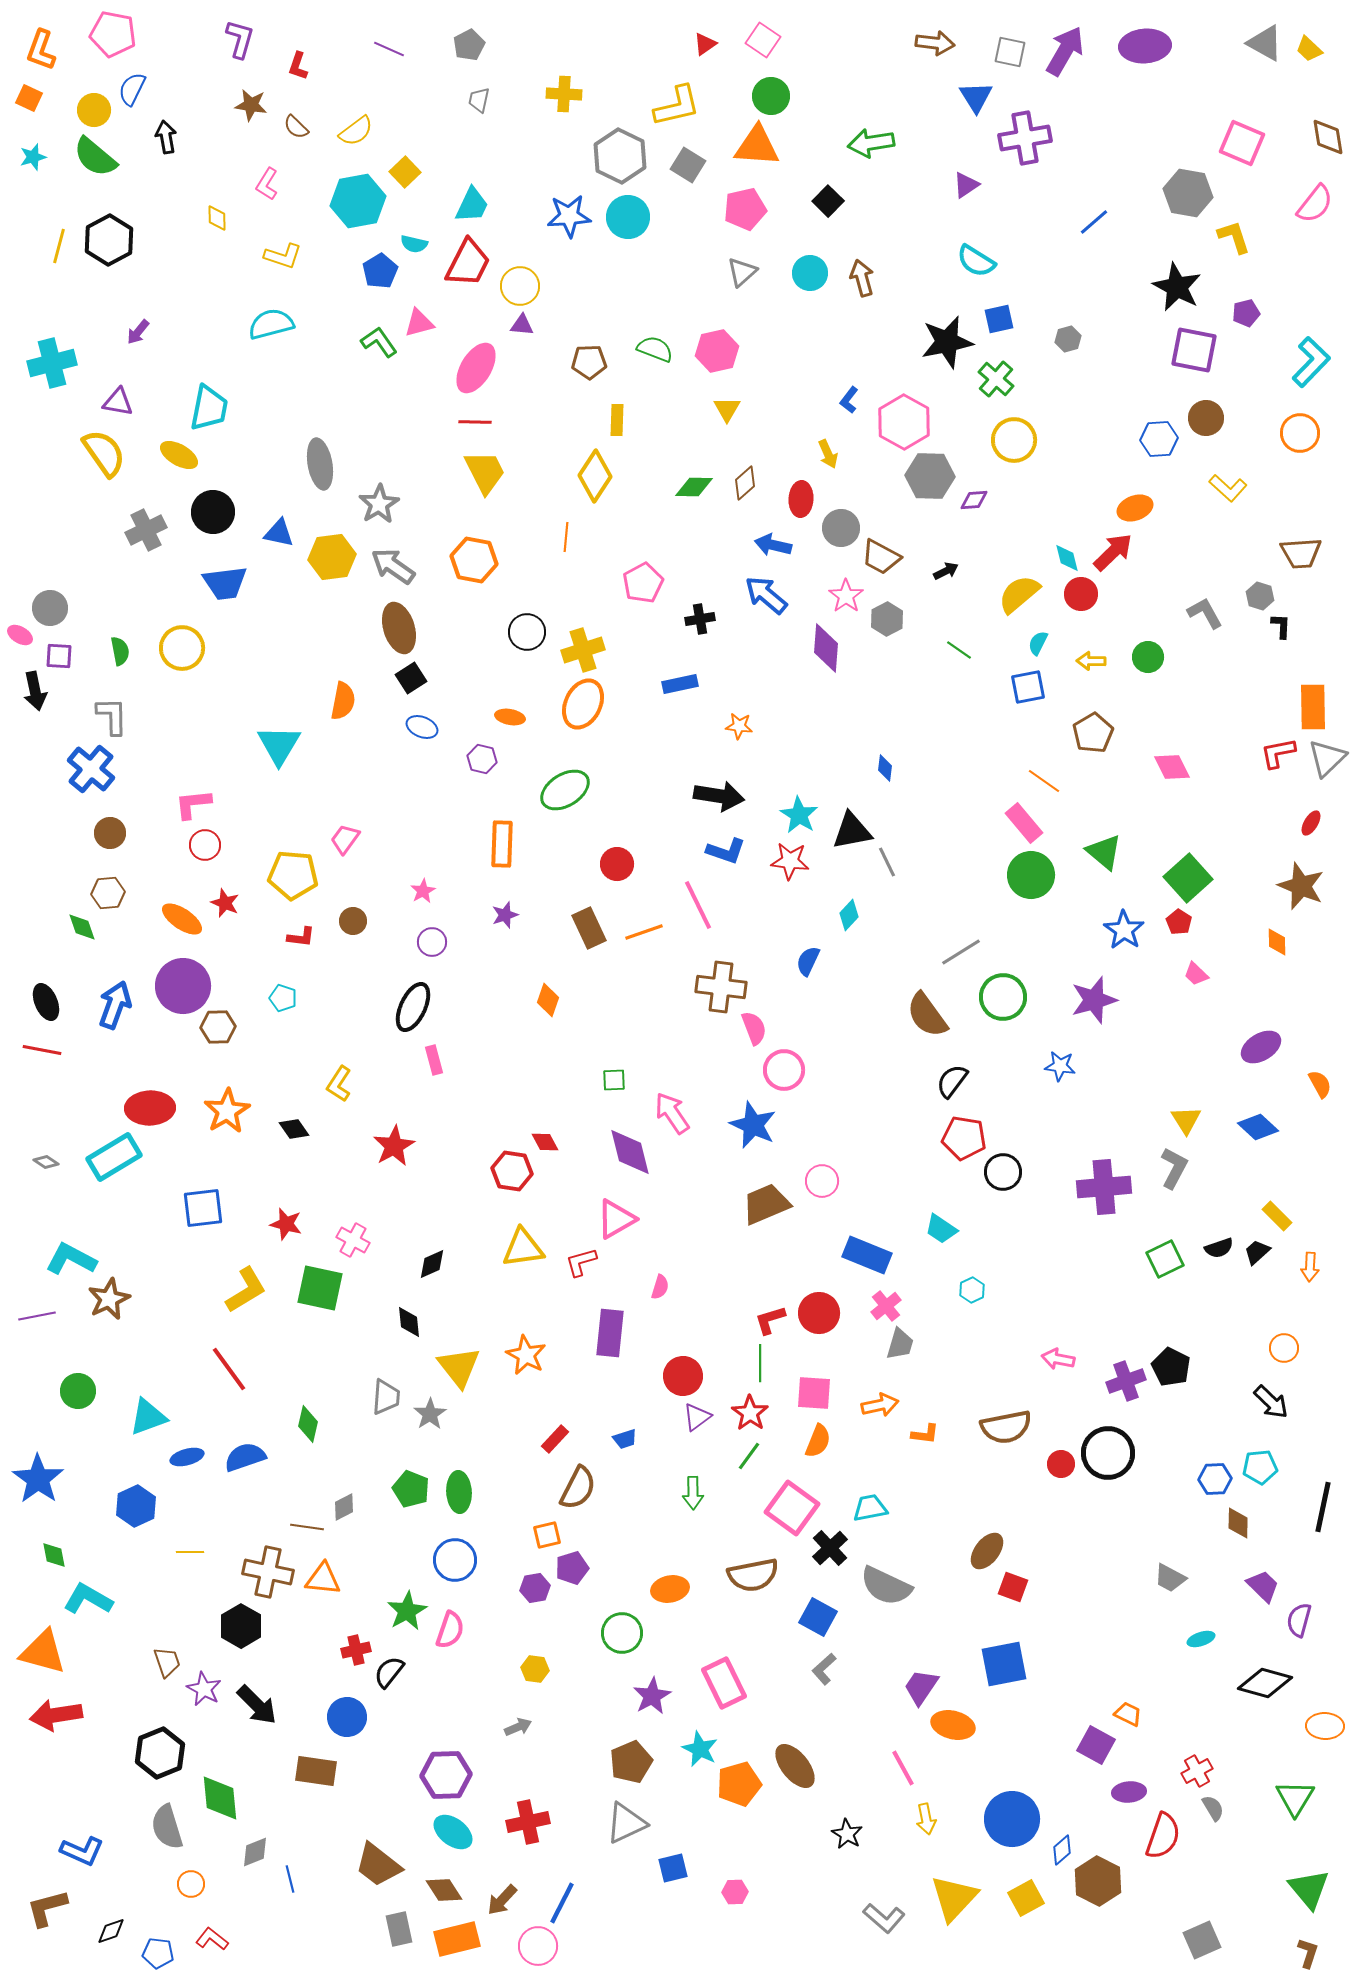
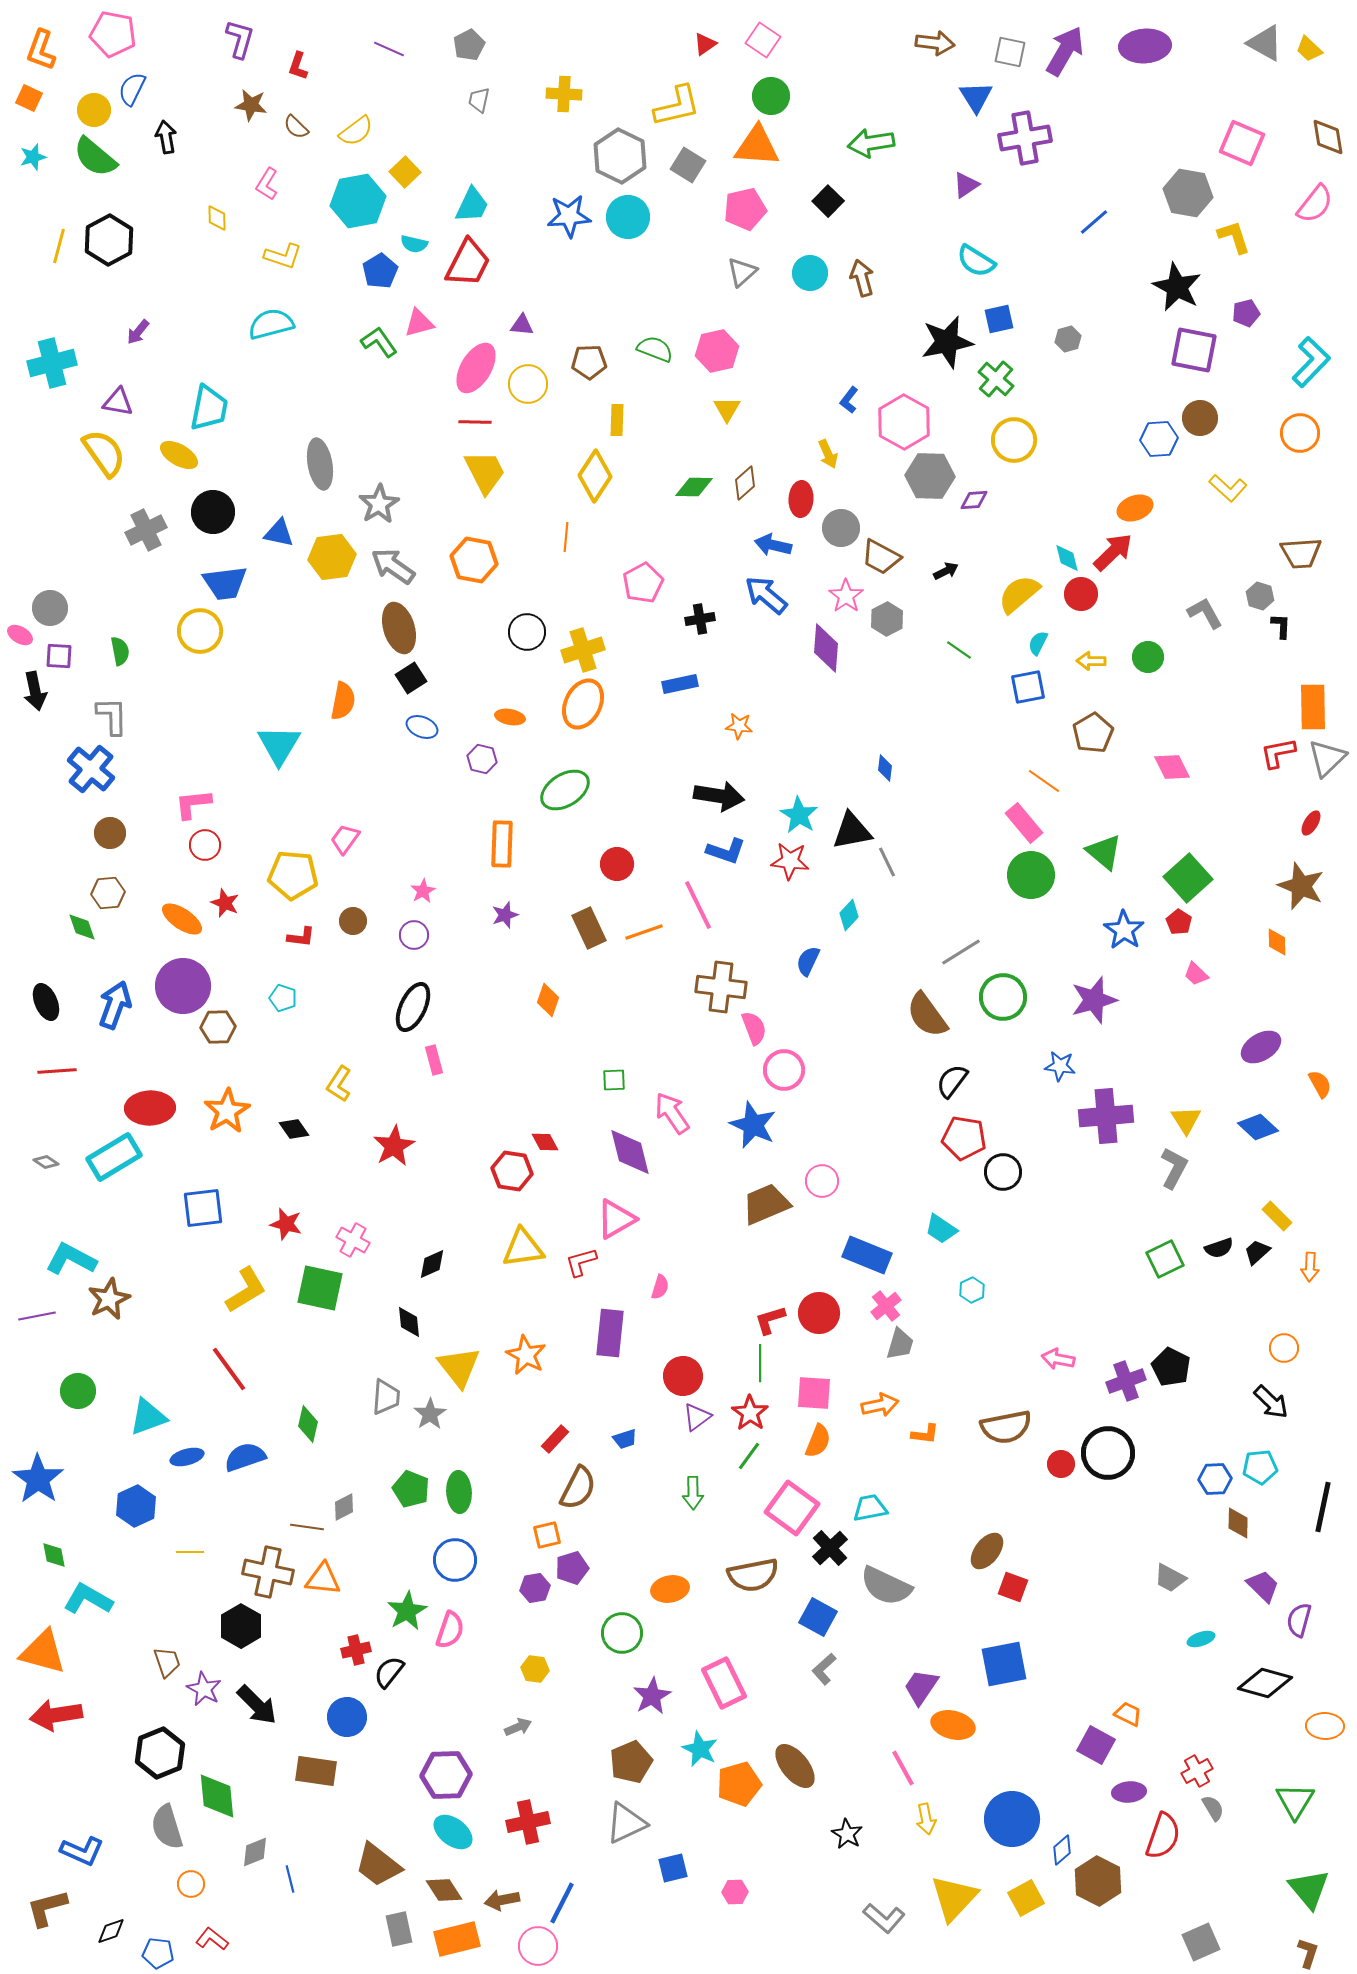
yellow circle at (520, 286): moved 8 px right, 98 px down
brown circle at (1206, 418): moved 6 px left
yellow circle at (182, 648): moved 18 px right, 17 px up
purple circle at (432, 942): moved 18 px left, 7 px up
red line at (42, 1050): moved 15 px right, 21 px down; rotated 15 degrees counterclockwise
purple cross at (1104, 1187): moved 2 px right, 71 px up
green diamond at (220, 1798): moved 3 px left, 2 px up
green triangle at (1295, 1798): moved 3 px down
brown arrow at (502, 1900): rotated 36 degrees clockwise
gray square at (1202, 1940): moved 1 px left, 2 px down
